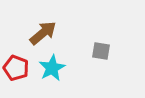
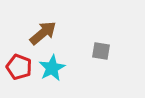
red pentagon: moved 3 px right, 1 px up
